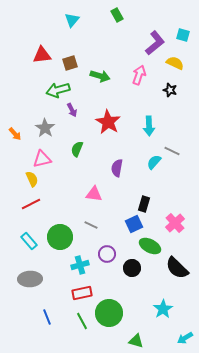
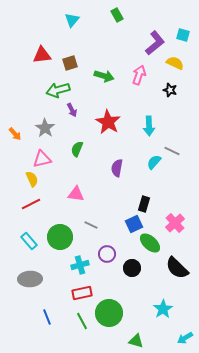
green arrow at (100, 76): moved 4 px right
pink triangle at (94, 194): moved 18 px left
green ellipse at (150, 246): moved 3 px up; rotated 15 degrees clockwise
